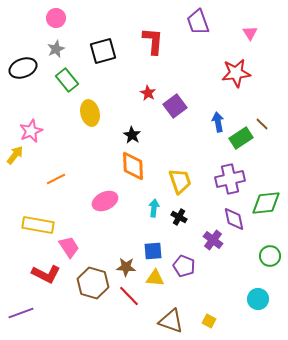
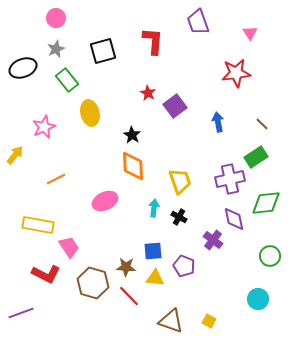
pink star at (31, 131): moved 13 px right, 4 px up
green rectangle at (241, 138): moved 15 px right, 19 px down
